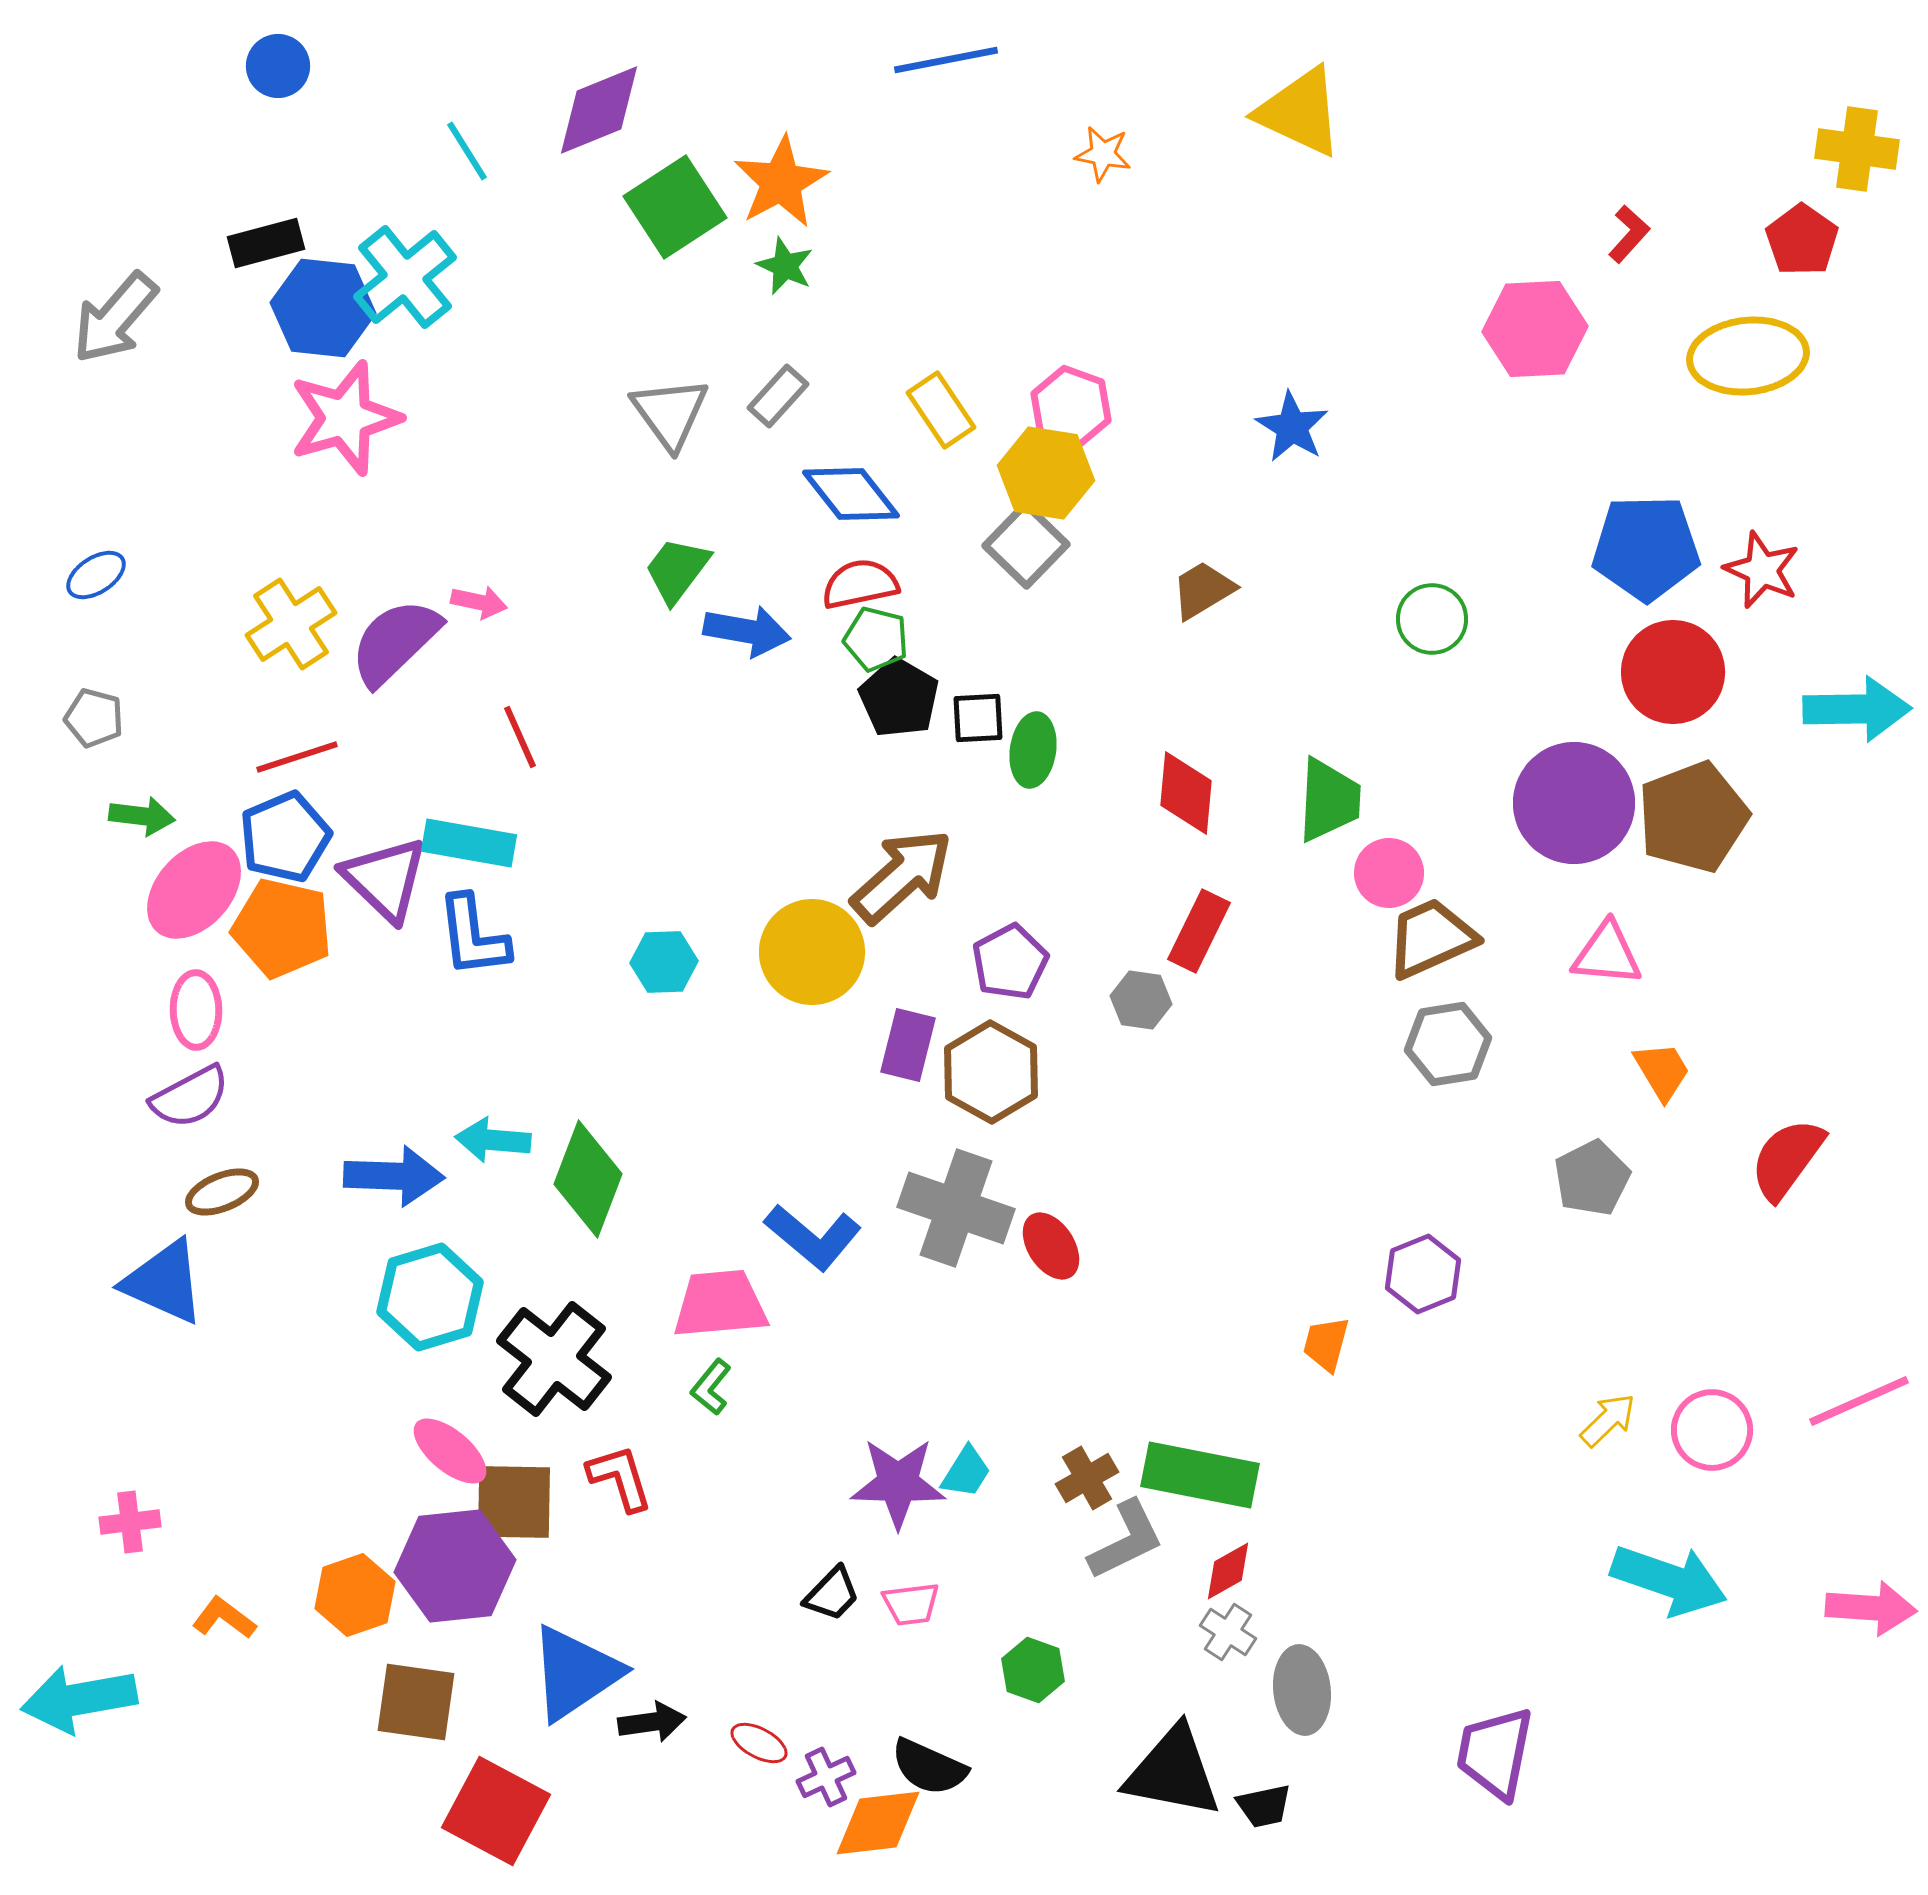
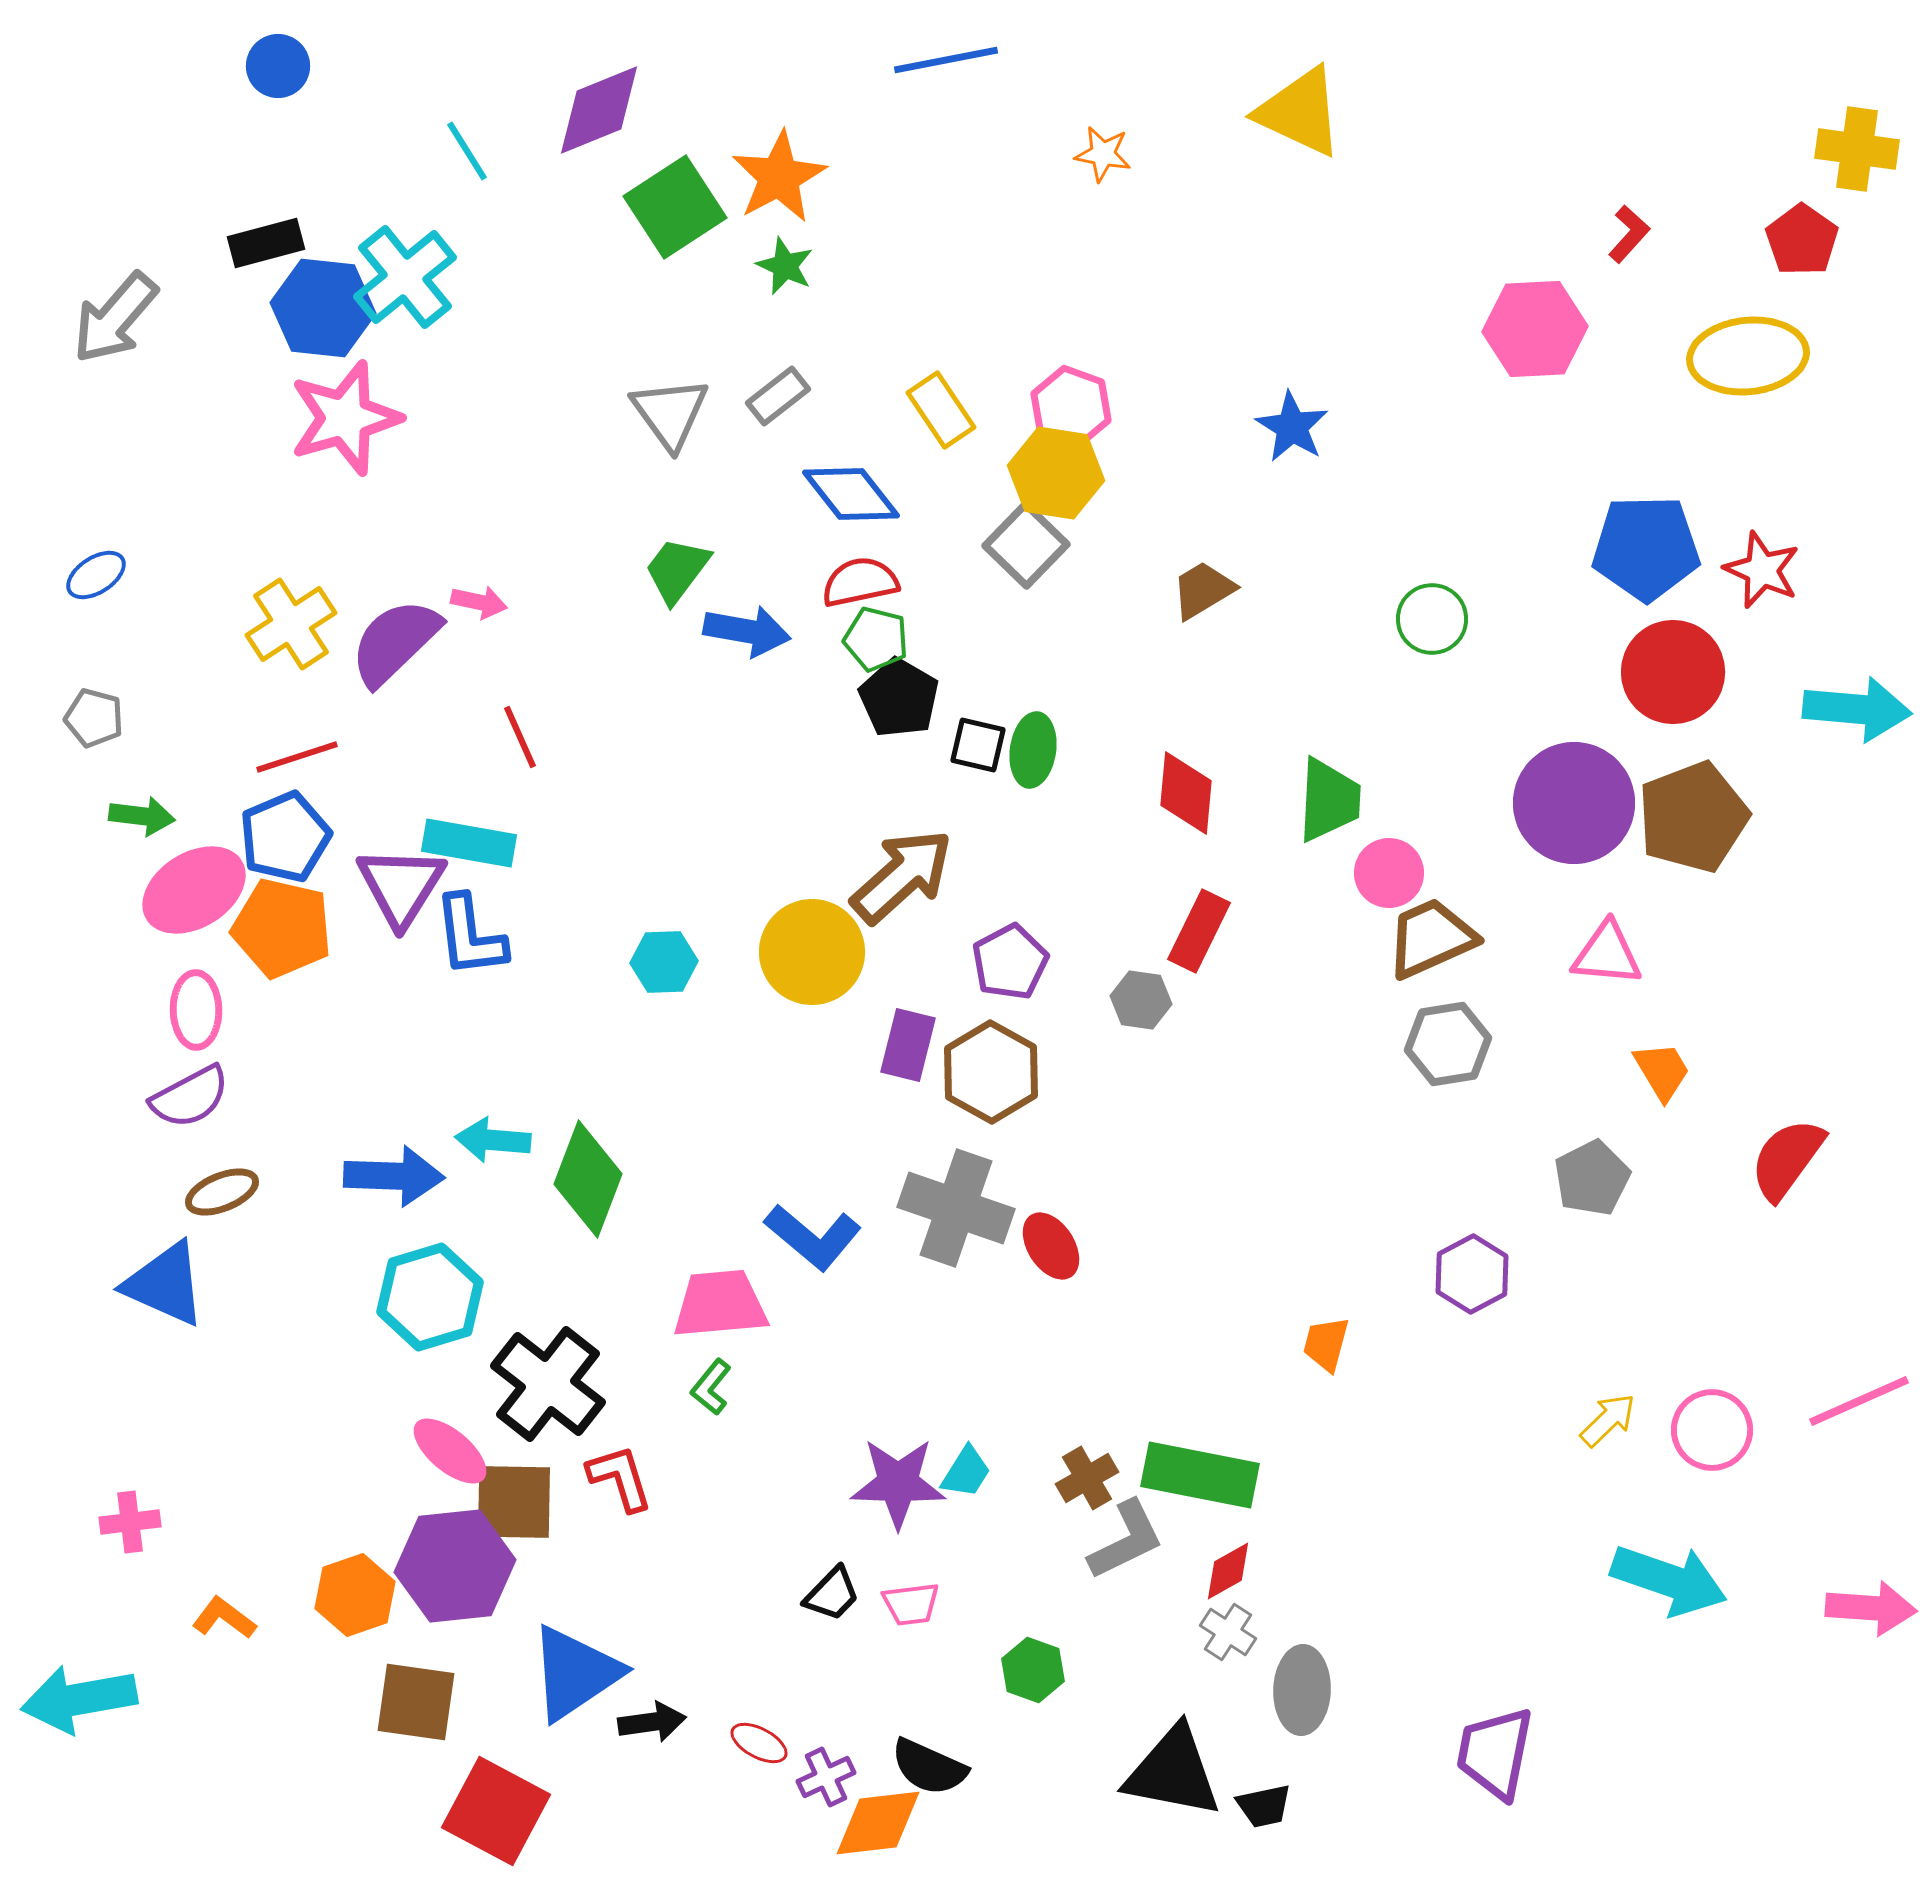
orange star at (781, 182): moved 2 px left, 5 px up
gray rectangle at (778, 396): rotated 10 degrees clockwise
yellow hexagon at (1046, 473): moved 10 px right
red semicircle at (860, 584): moved 2 px up
cyan arrow at (1857, 709): rotated 6 degrees clockwise
black square at (978, 718): moved 27 px down; rotated 16 degrees clockwise
purple triangle at (385, 879): moved 16 px right, 7 px down; rotated 18 degrees clockwise
pink ellipse at (194, 890): rotated 16 degrees clockwise
blue L-shape at (473, 936): moved 3 px left
purple hexagon at (1423, 1274): moved 49 px right; rotated 6 degrees counterclockwise
blue triangle at (164, 1282): moved 1 px right, 2 px down
black cross at (554, 1359): moved 6 px left, 25 px down
gray ellipse at (1302, 1690): rotated 8 degrees clockwise
